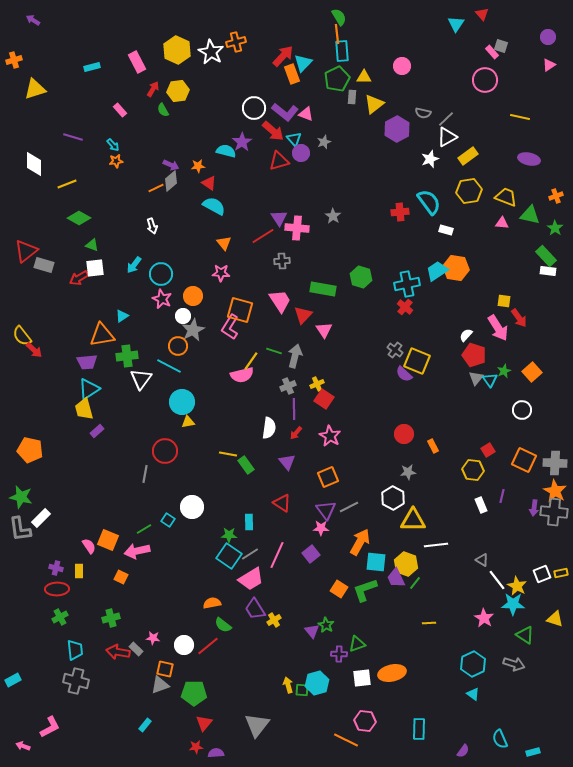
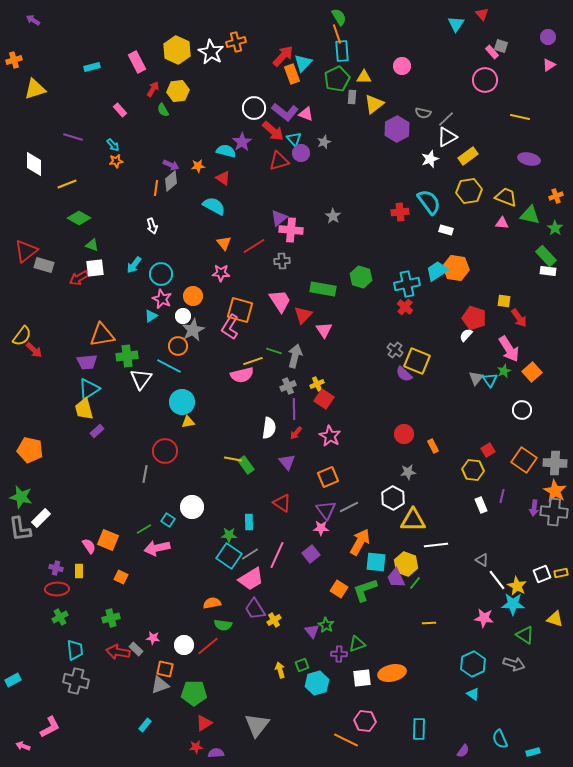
orange line at (337, 34): rotated 12 degrees counterclockwise
red triangle at (209, 183): moved 14 px right, 5 px up
orange line at (156, 188): rotated 56 degrees counterclockwise
purple triangle at (279, 218): rotated 24 degrees clockwise
pink cross at (297, 228): moved 6 px left, 2 px down
red line at (263, 236): moved 9 px left, 10 px down
cyan triangle at (122, 316): moved 29 px right
pink arrow at (498, 328): moved 11 px right, 21 px down
yellow semicircle at (22, 336): rotated 105 degrees counterclockwise
red pentagon at (474, 355): moved 37 px up
yellow line at (251, 361): moved 2 px right; rotated 36 degrees clockwise
yellow line at (228, 454): moved 5 px right, 5 px down
orange square at (524, 460): rotated 10 degrees clockwise
pink arrow at (137, 551): moved 20 px right, 3 px up
pink star at (484, 618): rotated 24 degrees counterclockwise
green semicircle at (223, 625): rotated 30 degrees counterclockwise
yellow arrow at (288, 685): moved 8 px left, 15 px up
green square at (302, 690): moved 25 px up; rotated 24 degrees counterclockwise
red triangle at (204, 723): rotated 18 degrees clockwise
